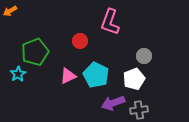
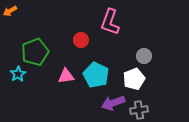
red circle: moved 1 px right, 1 px up
pink triangle: moved 2 px left; rotated 18 degrees clockwise
